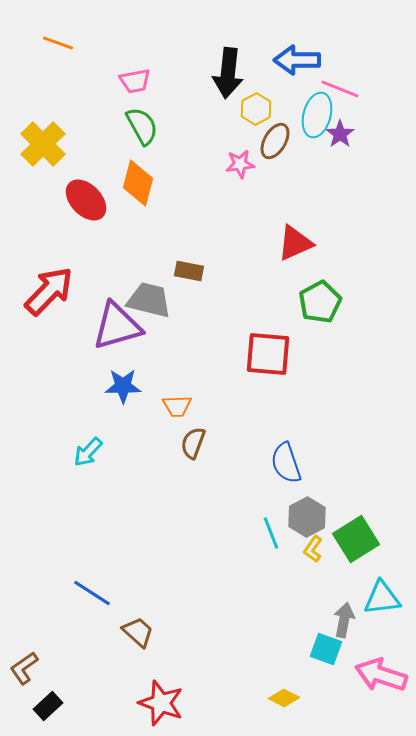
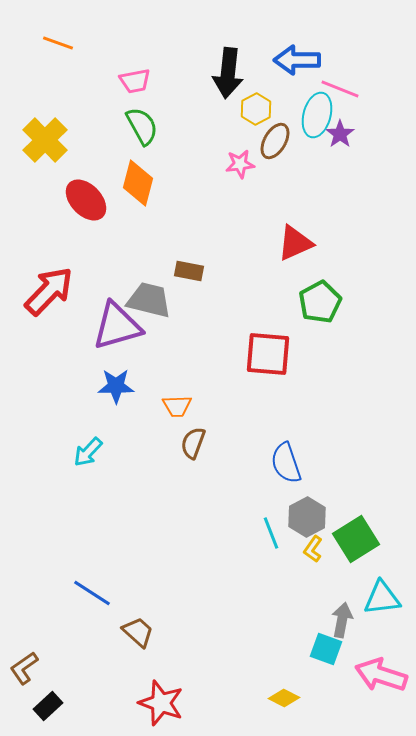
yellow cross: moved 2 px right, 4 px up
blue star: moved 7 px left
gray arrow: moved 2 px left
